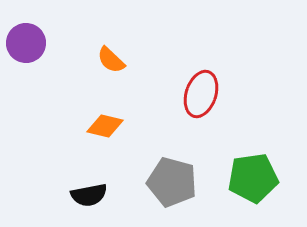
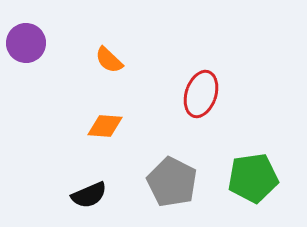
orange semicircle: moved 2 px left
orange diamond: rotated 9 degrees counterclockwise
gray pentagon: rotated 12 degrees clockwise
black semicircle: rotated 12 degrees counterclockwise
